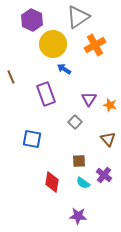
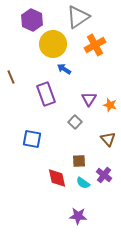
red diamond: moved 5 px right, 4 px up; rotated 20 degrees counterclockwise
